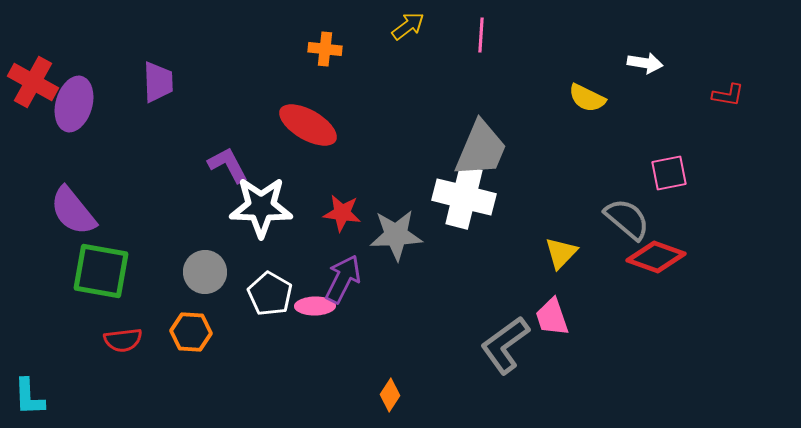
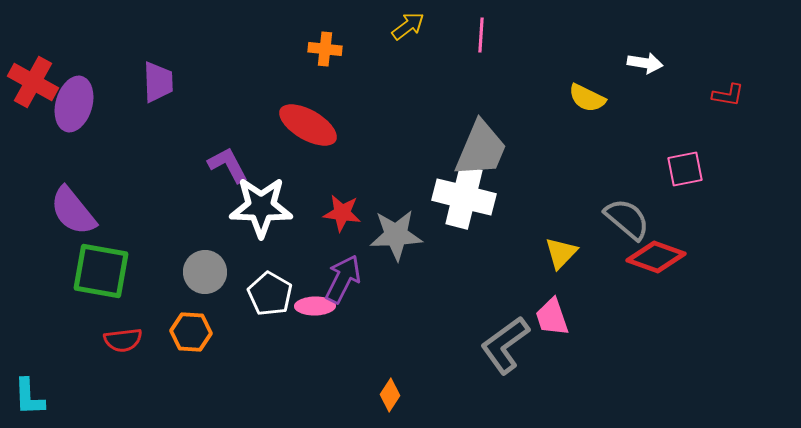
pink square: moved 16 px right, 4 px up
